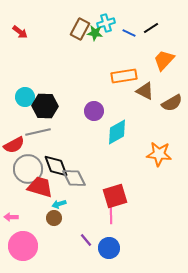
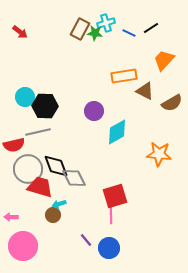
red semicircle: rotated 15 degrees clockwise
brown circle: moved 1 px left, 3 px up
